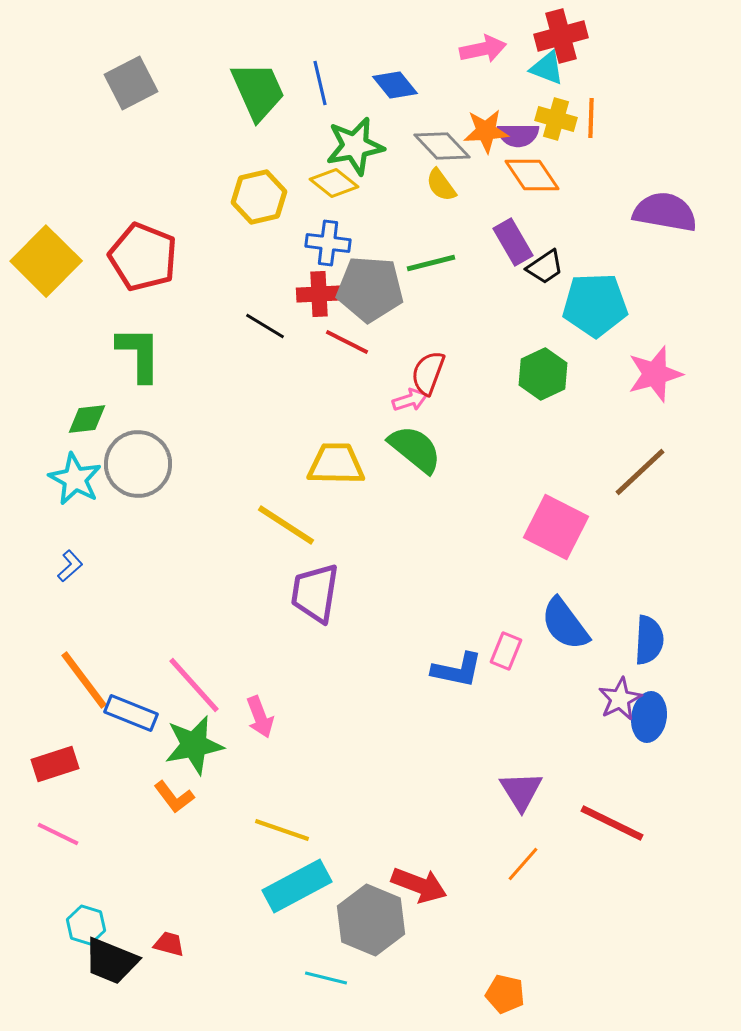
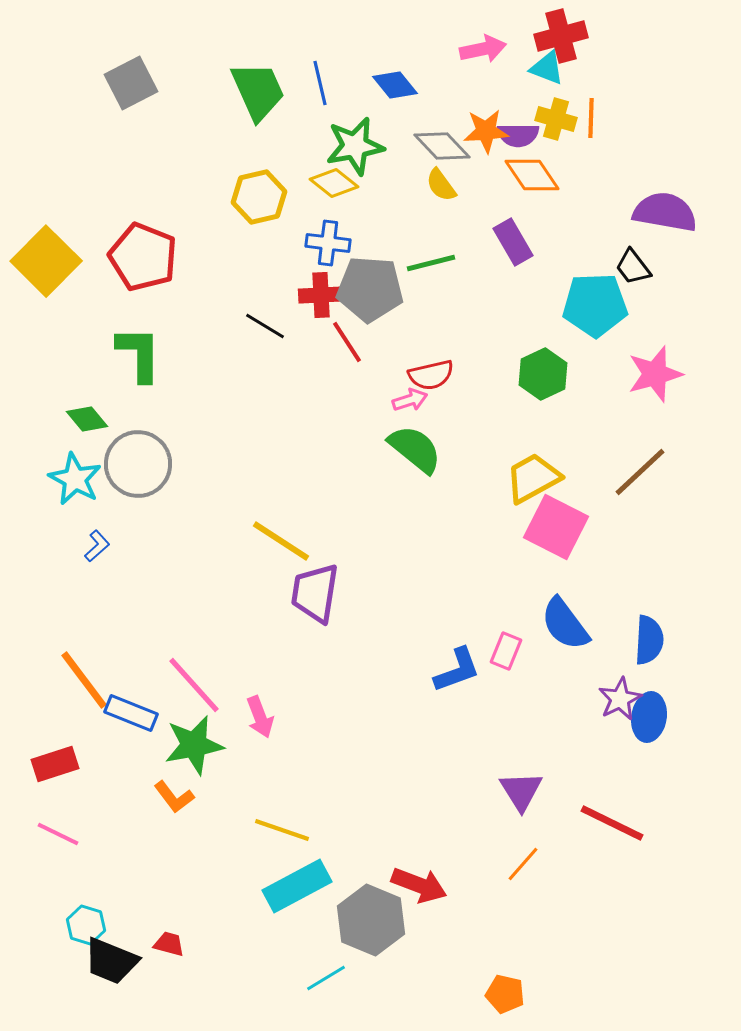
black trapezoid at (545, 267): moved 88 px right; rotated 87 degrees clockwise
red cross at (319, 294): moved 2 px right, 1 px down
red line at (347, 342): rotated 30 degrees clockwise
red semicircle at (428, 373): moved 3 px right, 2 px down; rotated 123 degrees counterclockwise
green diamond at (87, 419): rotated 57 degrees clockwise
yellow trapezoid at (336, 464): moved 197 px right, 14 px down; rotated 30 degrees counterclockwise
yellow line at (286, 525): moved 5 px left, 16 px down
blue L-shape at (70, 566): moved 27 px right, 20 px up
blue L-shape at (457, 670): rotated 32 degrees counterclockwise
cyan line at (326, 978): rotated 45 degrees counterclockwise
